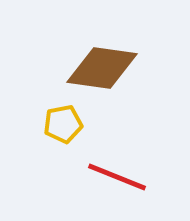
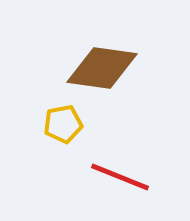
red line: moved 3 px right
